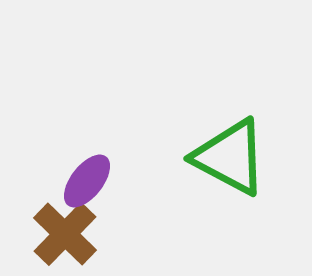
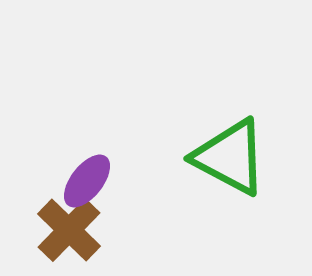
brown cross: moved 4 px right, 4 px up
